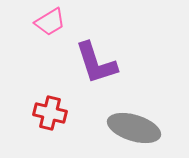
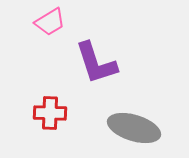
red cross: rotated 12 degrees counterclockwise
